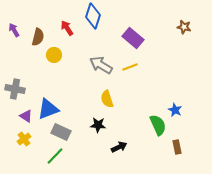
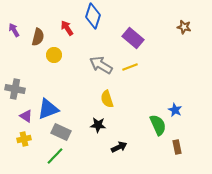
yellow cross: rotated 24 degrees clockwise
